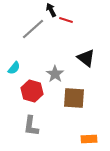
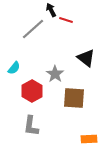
red hexagon: rotated 15 degrees clockwise
